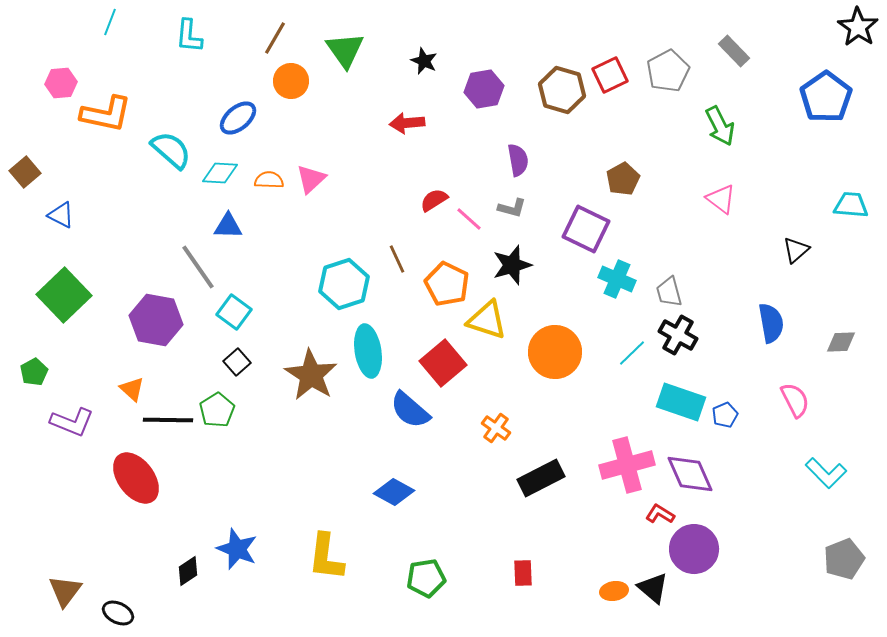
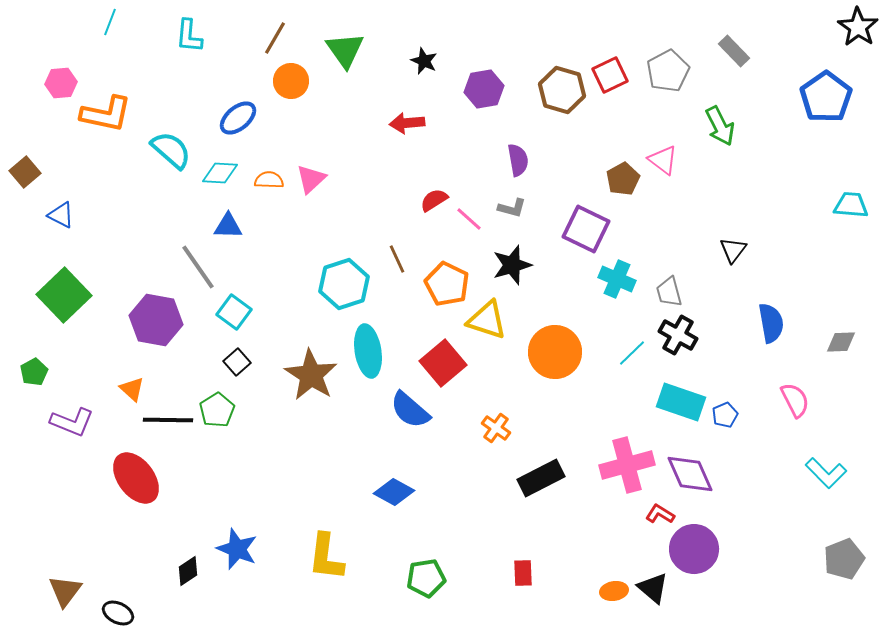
pink triangle at (721, 199): moved 58 px left, 39 px up
black triangle at (796, 250): moved 63 px left; rotated 12 degrees counterclockwise
